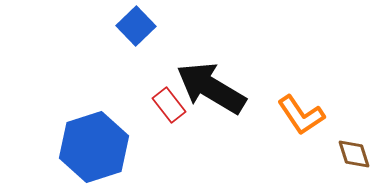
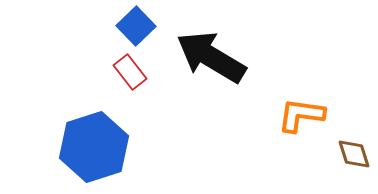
black arrow: moved 31 px up
red rectangle: moved 39 px left, 33 px up
orange L-shape: rotated 132 degrees clockwise
